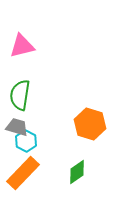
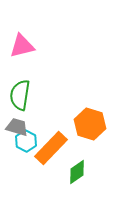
orange rectangle: moved 28 px right, 25 px up
